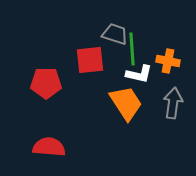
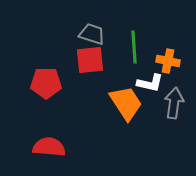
gray trapezoid: moved 23 px left
green line: moved 2 px right, 2 px up
white L-shape: moved 11 px right, 9 px down
gray arrow: moved 1 px right
